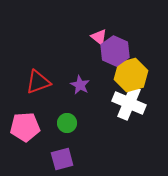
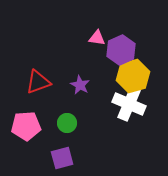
pink triangle: moved 2 px left, 1 px down; rotated 30 degrees counterclockwise
purple hexagon: moved 6 px right, 1 px up; rotated 12 degrees clockwise
yellow hexagon: moved 2 px right, 1 px down
white cross: moved 1 px down
pink pentagon: moved 1 px right, 1 px up
purple square: moved 1 px up
